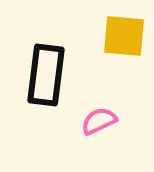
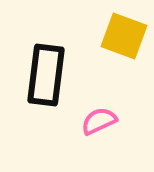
yellow square: rotated 15 degrees clockwise
